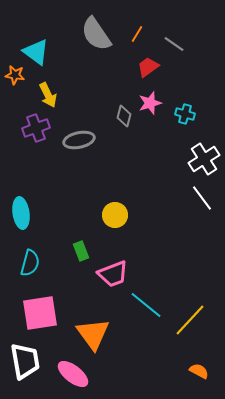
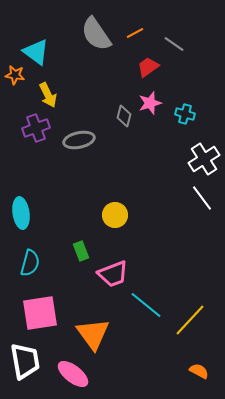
orange line: moved 2 px left, 1 px up; rotated 30 degrees clockwise
